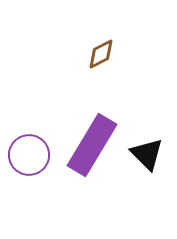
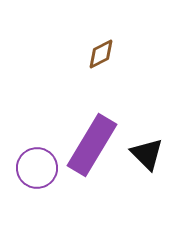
purple circle: moved 8 px right, 13 px down
